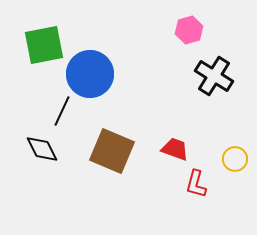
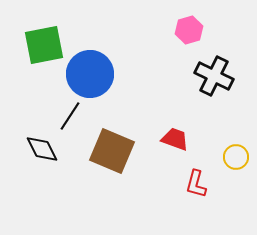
black cross: rotated 6 degrees counterclockwise
black line: moved 8 px right, 5 px down; rotated 8 degrees clockwise
red trapezoid: moved 10 px up
yellow circle: moved 1 px right, 2 px up
